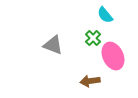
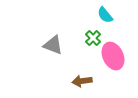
brown arrow: moved 8 px left
